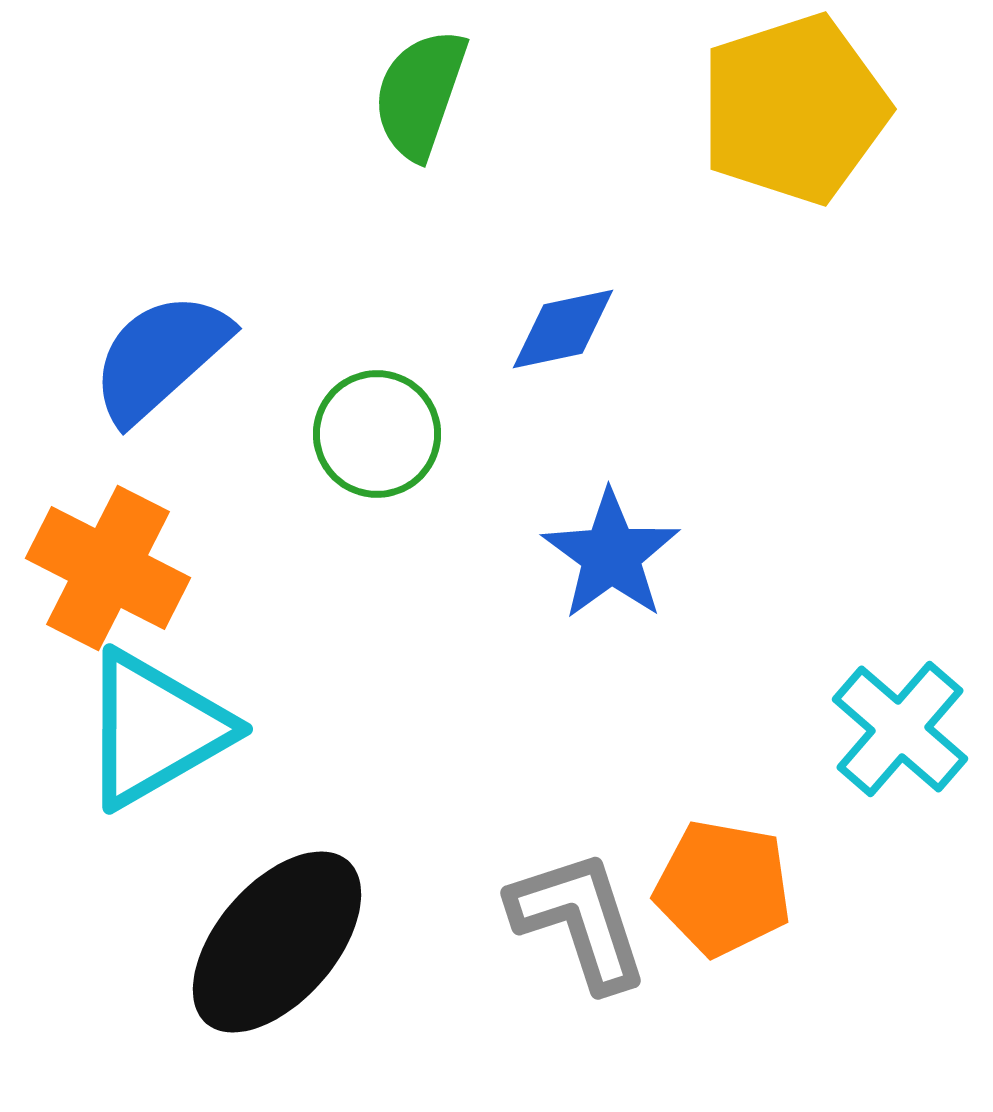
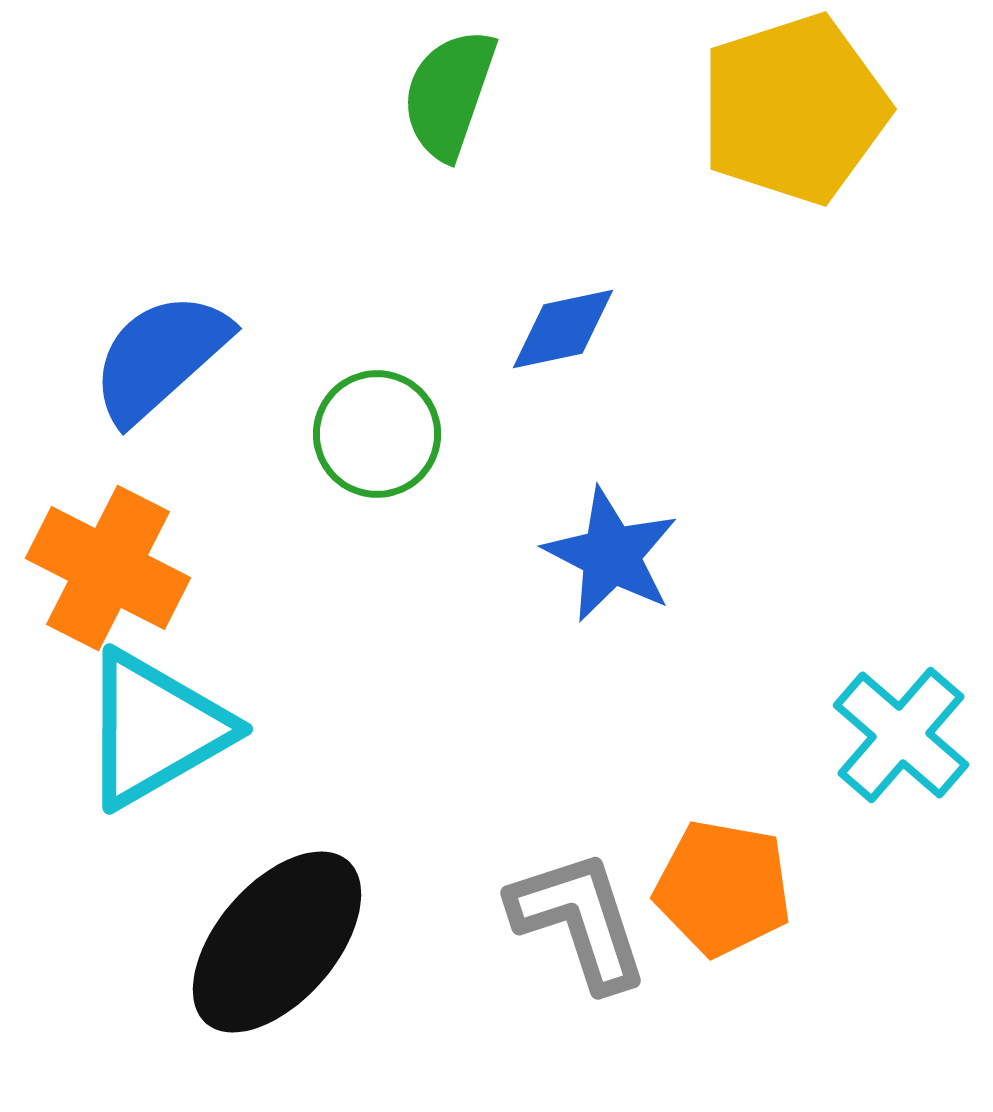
green semicircle: moved 29 px right
blue star: rotated 9 degrees counterclockwise
cyan cross: moved 1 px right, 6 px down
